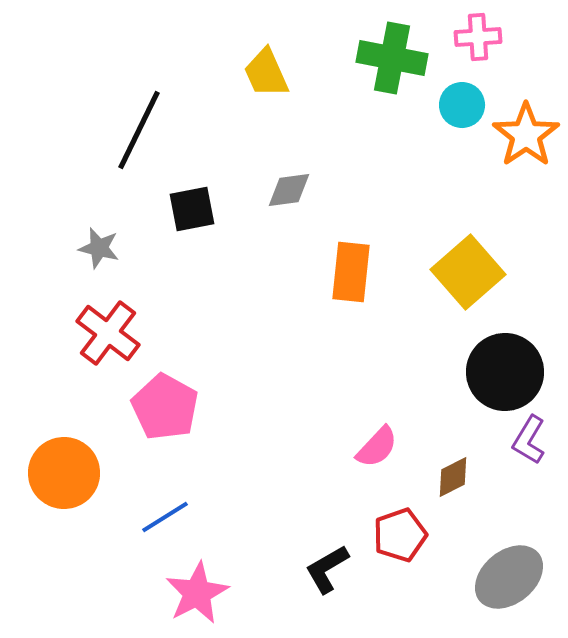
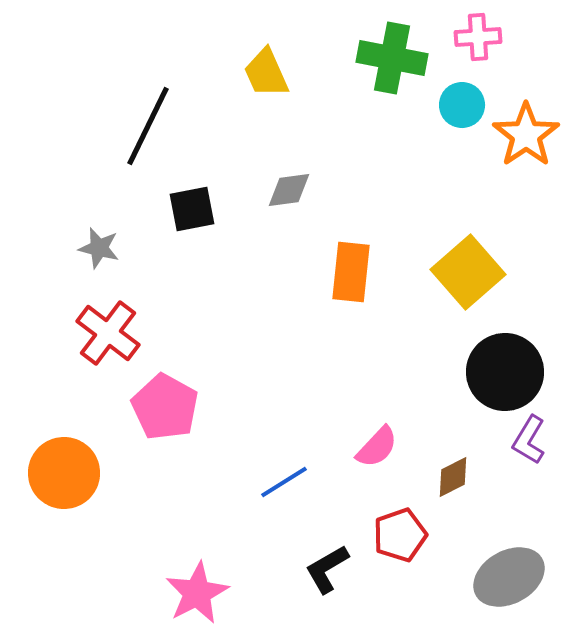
black line: moved 9 px right, 4 px up
blue line: moved 119 px right, 35 px up
gray ellipse: rotated 10 degrees clockwise
